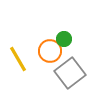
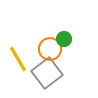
orange circle: moved 2 px up
gray square: moved 23 px left
